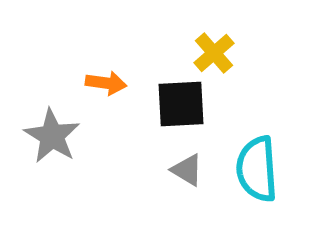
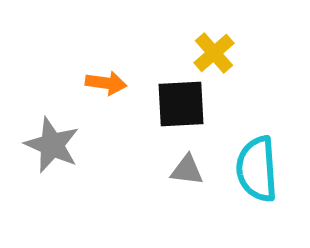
gray star: moved 9 px down; rotated 8 degrees counterclockwise
gray triangle: rotated 24 degrees counterclockwise
